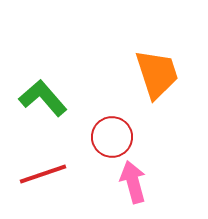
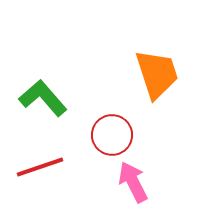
red circle: moved 2 px up
red line: moved 3 px left, 7 px up
pink arrow: rotated 12 degrees counterclockwise
